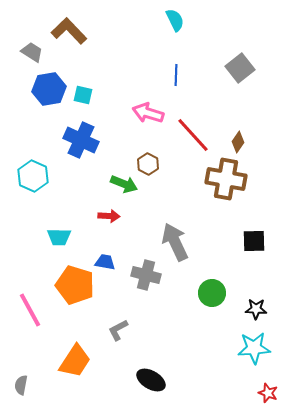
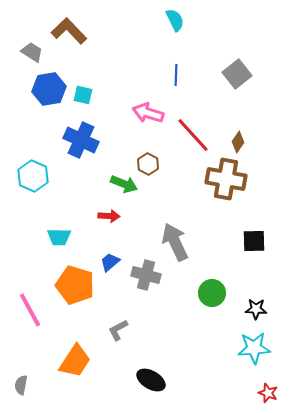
gray square: moved 3 px left, 6 px down
blue trapezoid: moved 5 px right; rotated 50 degrees counterclockwise
